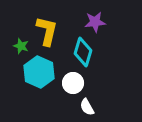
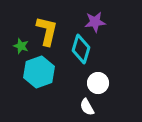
cyan diamond: moved 2 px left, 3 px up
cyan hexagon: rotated 16 degrees clockwise
white circle: moved 25 px right
